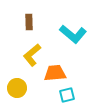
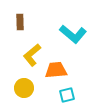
brown rectangle: moved 9 px left
orange trapezoid: moved 1 px right, 3 px up
yellow circle: moved 7 px right
